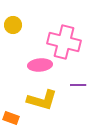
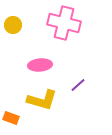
pink cross: moved 19 px up
purple line: rotated 42 degrees counterclockwise
